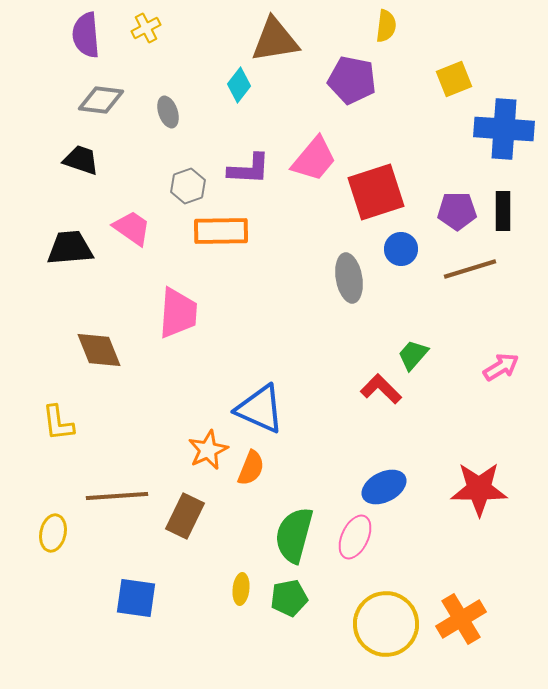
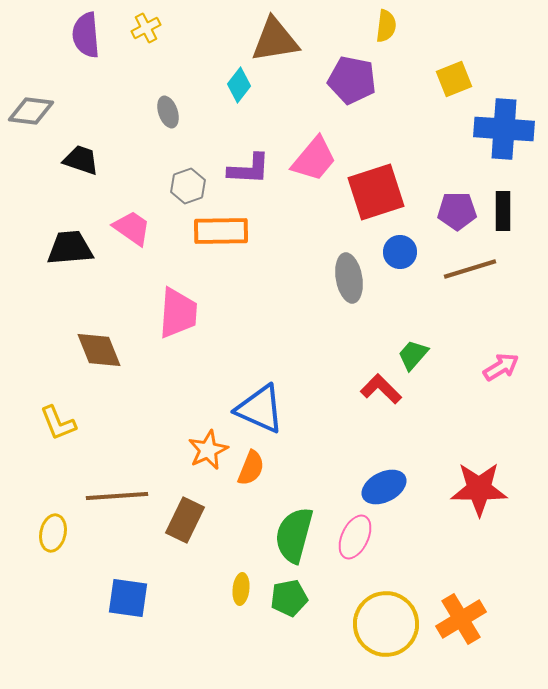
gray diamond at (101, 100): moved 70 px left, 11 px down
blue circle at (401, 249): moved 1 px left, 3 px down
yellow L-shape at (58, 423): rotated 15 degrees counterclockwise
brown rectangle at (185, 516): moved 4 px down
blue square at (136, 598): moved 8 px left
